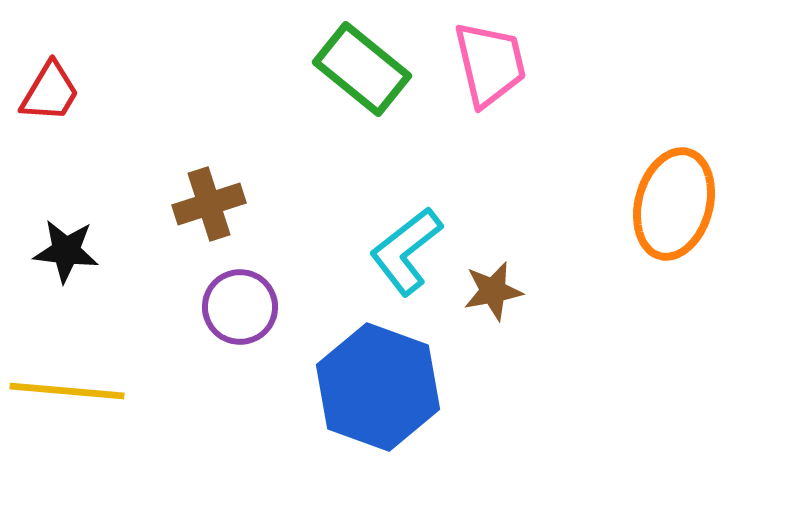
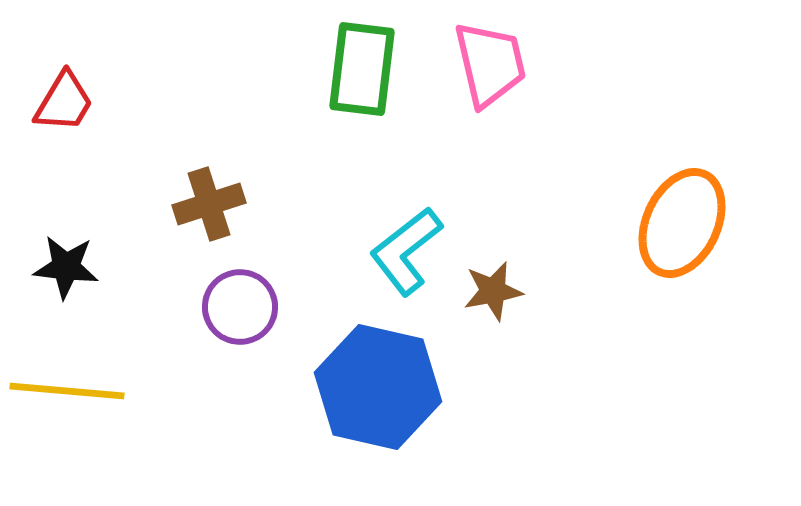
green rectangle: rotated 58 degrees clockwise
red trapezoid: moved 14 px right, 10 px down
orange ellipse: moved 8 px right, 19 px down; rotated 10 degrees clockwise
black star: moved 16 px down
blue hexagon: rotated 7 degrees counterclockwise
